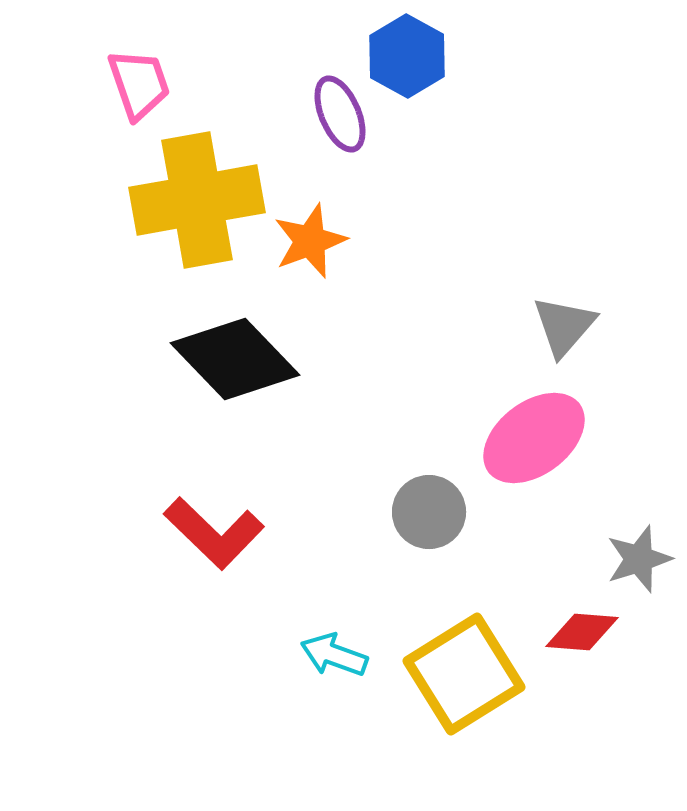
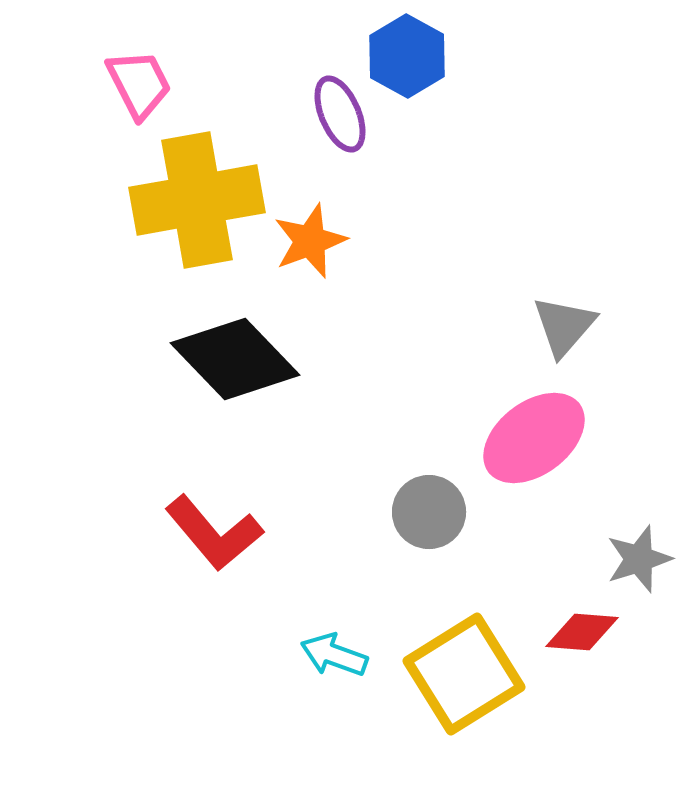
pink trapezoid: rotated 8 degrees counterclockwise
red L-shape: rotated 6 degrees clockwise
